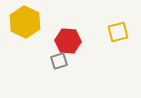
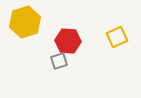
yellow hexagon: rotated 16 degrees clockwise
yellow square: moved 1 px left, 5 px down; rotated 10 degrees counterclockwise
